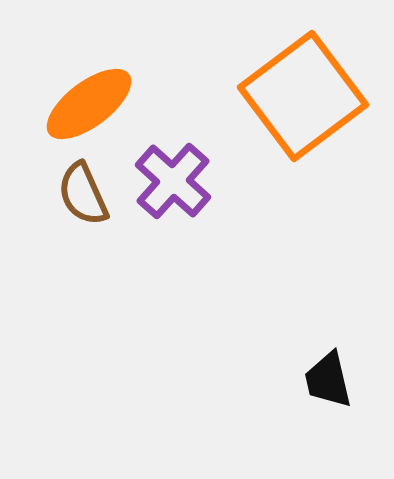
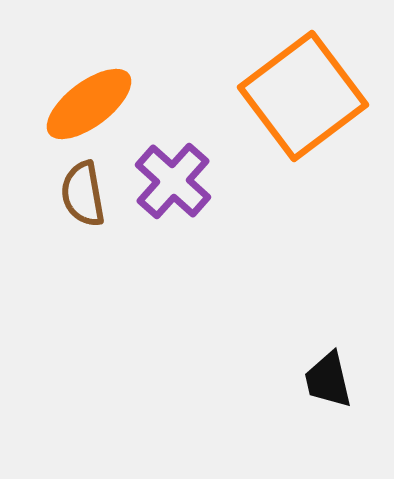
brown semicircle: rotated 14 degrees clockwise
